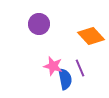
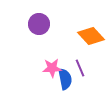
pink star: moved 1 px left, 2 px down; rotated 18 degrees counterclockwise
